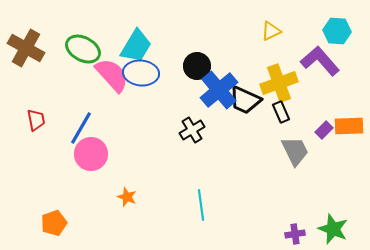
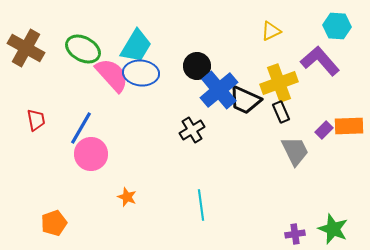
cyan hexagon: moved 5 px up
